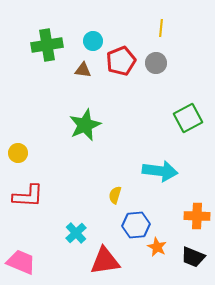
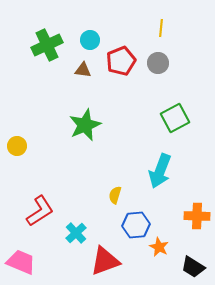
cyan circle: moved 3 px left, 1 px up
green cross: rotated 16 degrees counterclockwise
gray circle: moved 2 px right
green square: moved 13 px left
yellow circle: moved 1 px left, 7 px up
cyan arrow: rotated 104 degrees clockwise
red L-shape: moved 12 px right, 15 px down; rotated 36 degrees counterclockwise
orange star: moved 2 px right
black trapezoid: moved 10 px down; rotated 10 degrees clockwise
red triangle: rotated 12 degrees counterclockwise
